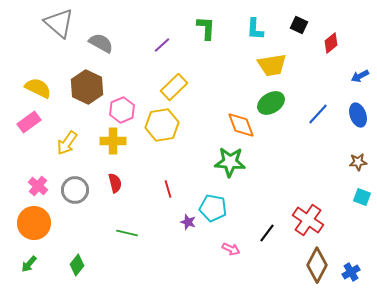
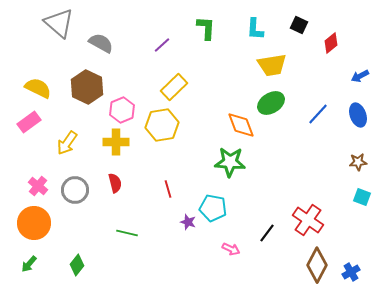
yellow cross: moved 3 px right, 1 px down
